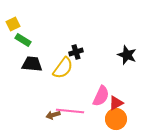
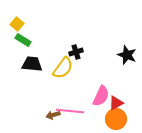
yellow square: moved 4 px right; rotated 24 degrees counterclockwise
